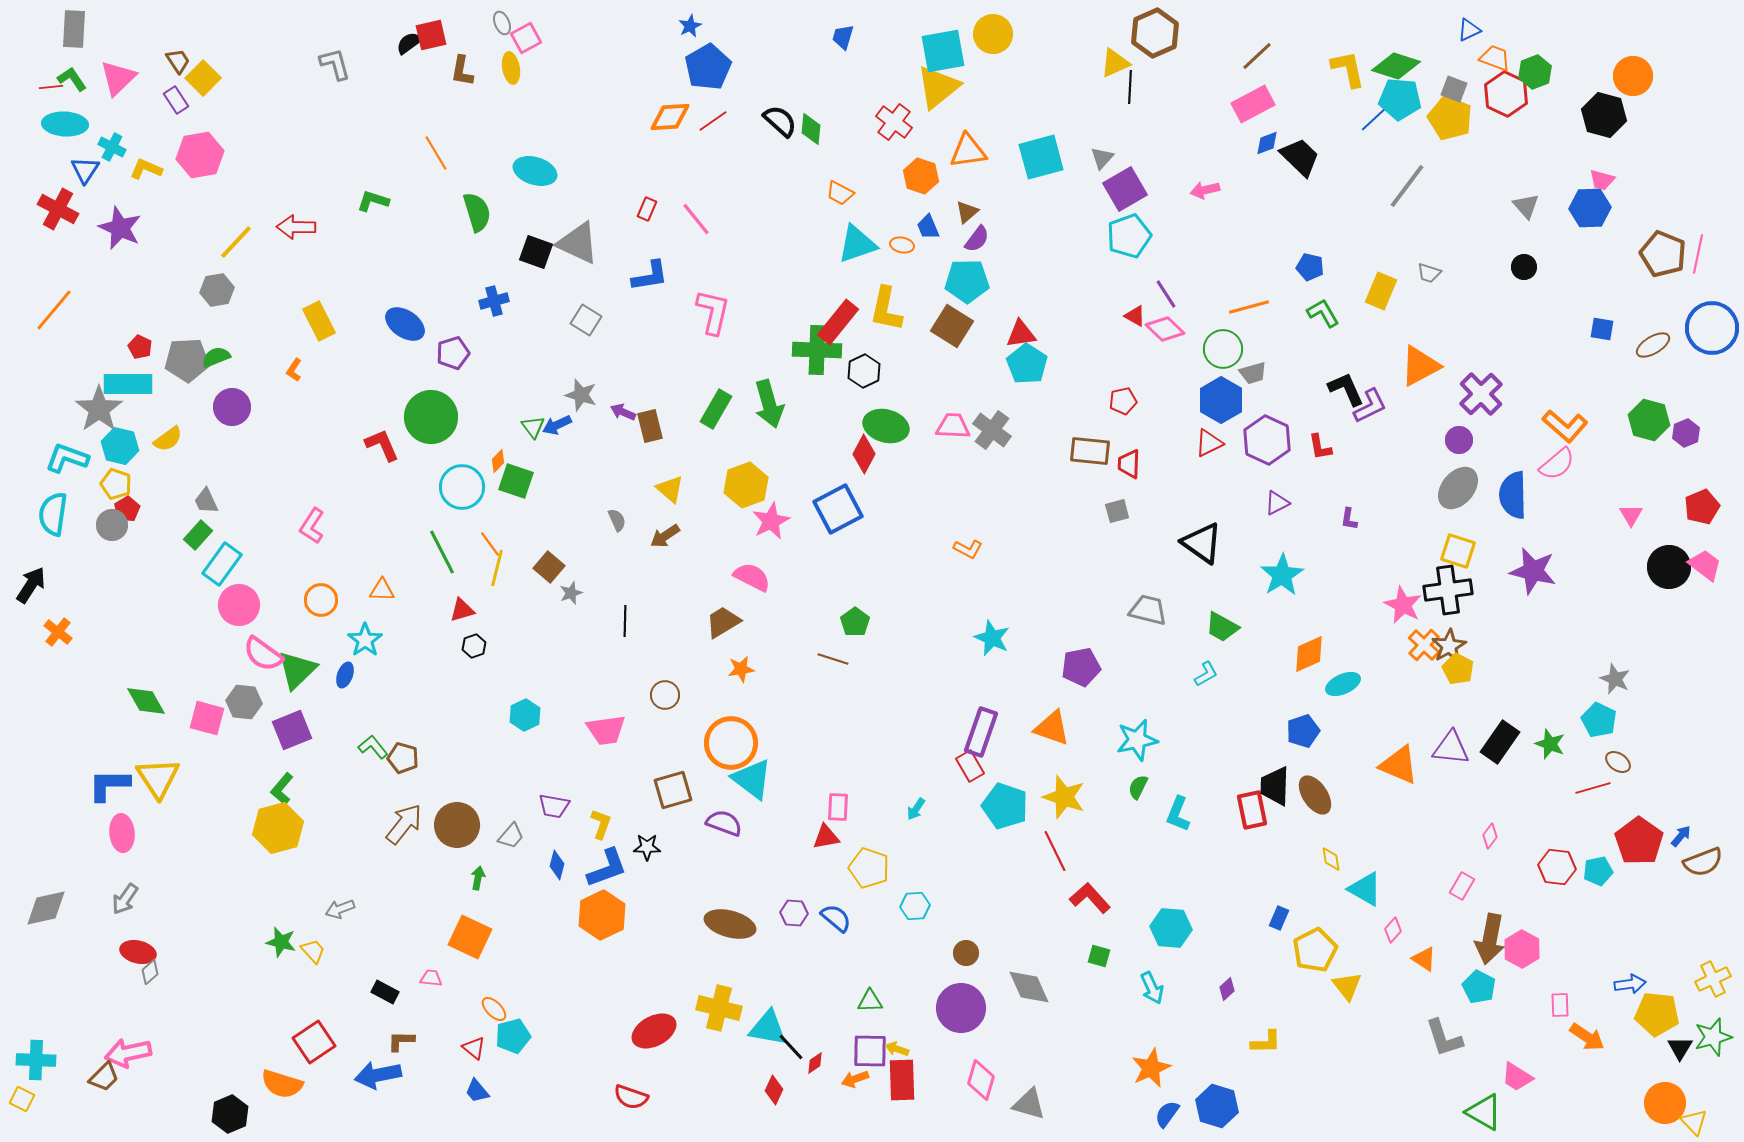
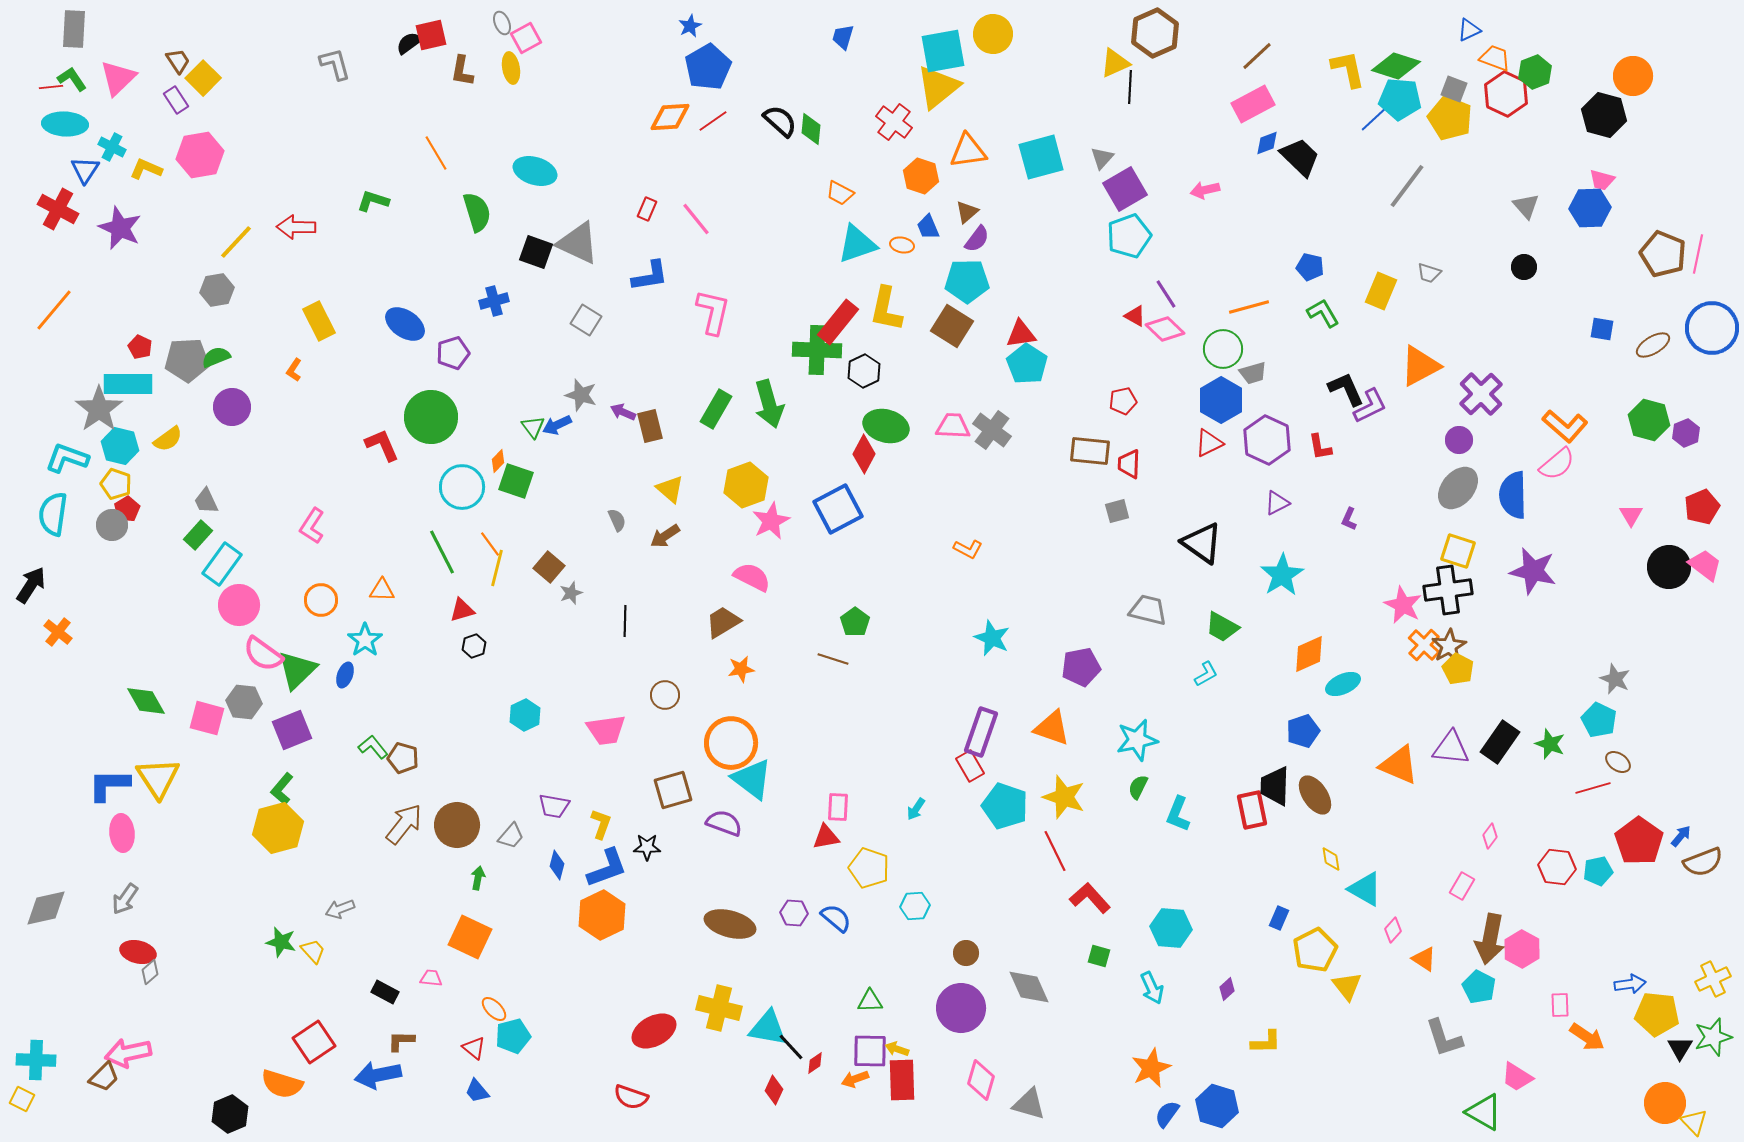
purple L-shape at (1349, 519): rotated 15 degrees clockwise
